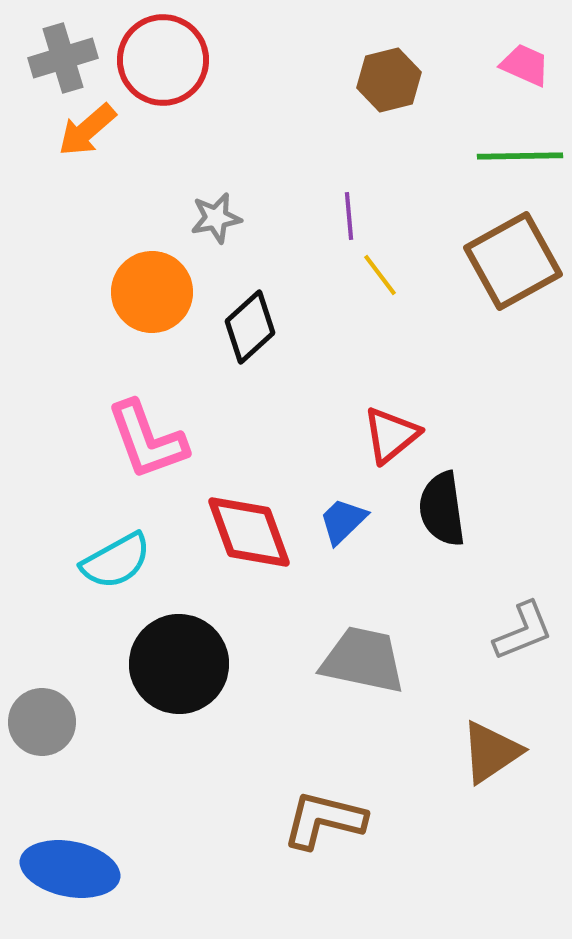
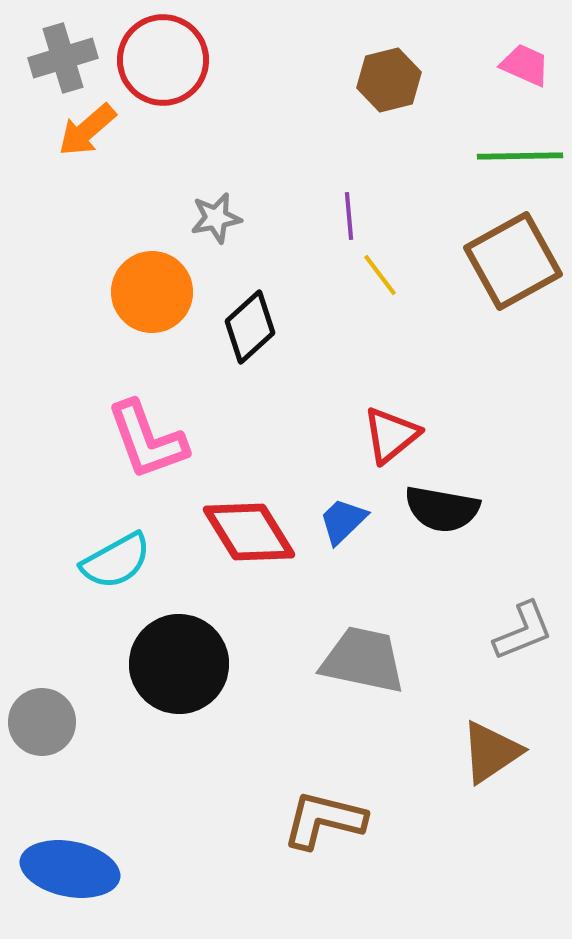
black semicircle: rotated 72 degrees counterclockwise
red diamond: rotated 12 degrees counterclockwise
